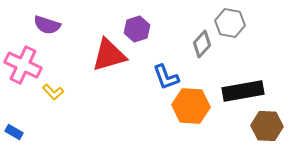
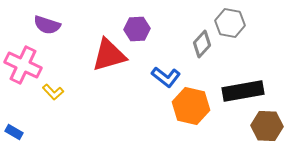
purple hexagon: rotated 15 degrees clockwise
blue L-shape: rotated 32 degrees counterclockwise
orange hexagon: rotated 9 degrees clockwise
